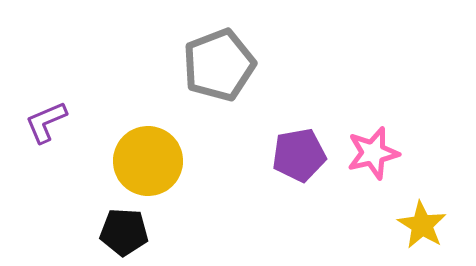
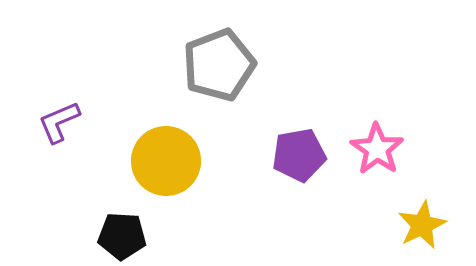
purple L-shape: moved 13 px right
pink star: moved 4 px right, 4 px up; rotated 24 degrees counterclockwise
yellow circle: moved 18 px right
yellow star: rotated 15 degrees clockwise
black pentagon: moved 2 px left, 4 px down
